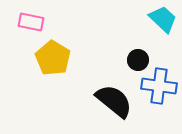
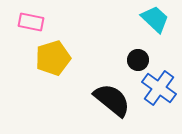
cyan trapezoid: moved 8 px left
yellow pentagon: rotated 24 degrees clockwise
blue cross: moved 2 px down; rotated 28 degrees clockwise
black semicircle: moved 2 px left, 1 px up
